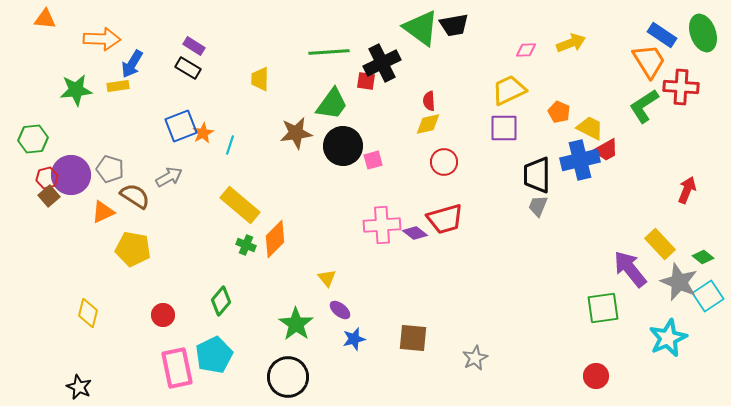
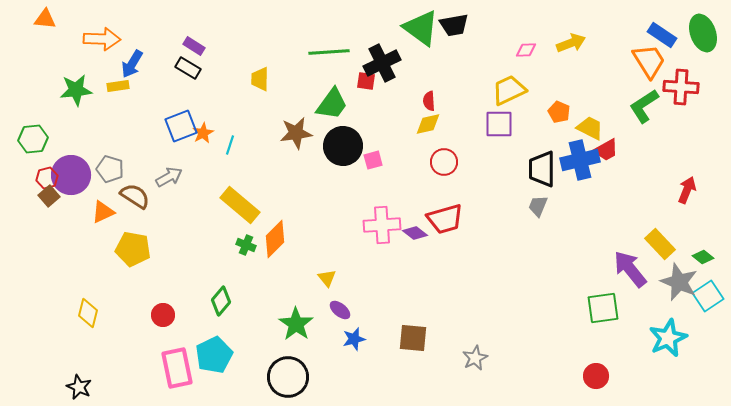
purple square at (504, 128): moved 5 px left, 4 px up
black trapezoid at (537, 175): moved 5 px right, 6 px up
